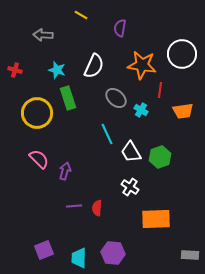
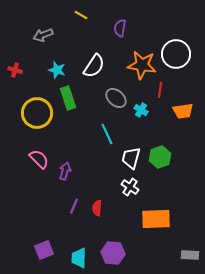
gray arrow: rotated 24 degrees counterclockwise
white circle: moved 6 px left
white semicircle: rotated 10 degrees clockwise
white trapezoid: moved 6 px down; rotated 45 degrees clockwise
purple line: rotated 63 degrees counterclockwise
